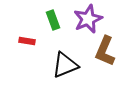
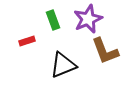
red rectangle: rotated 28 degrees counterclockwise
brown L-shape: rotated 44 degrees counterclockwise
black triangle: moved 2 px left
